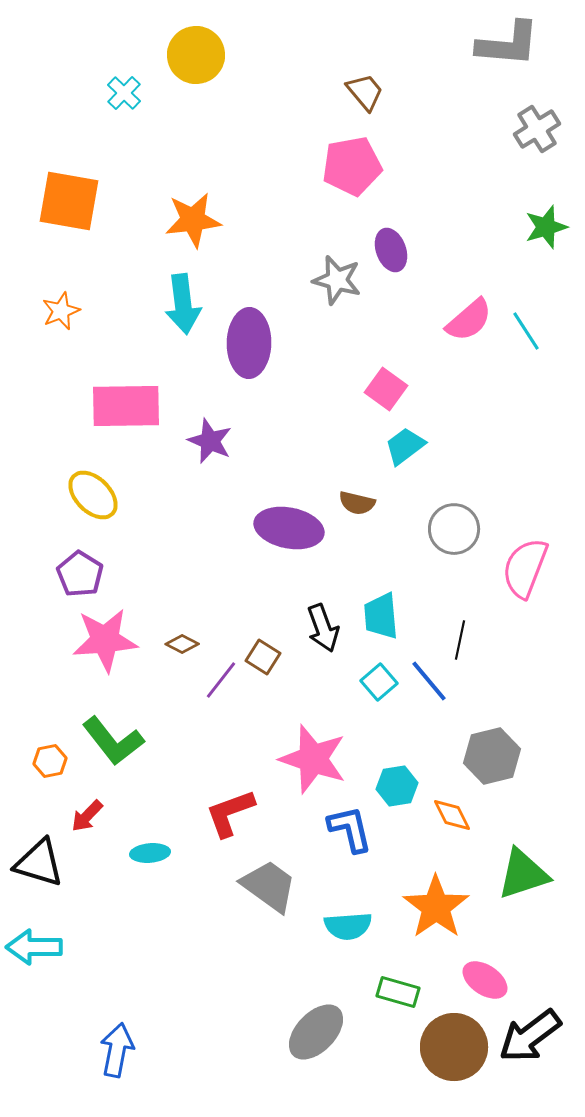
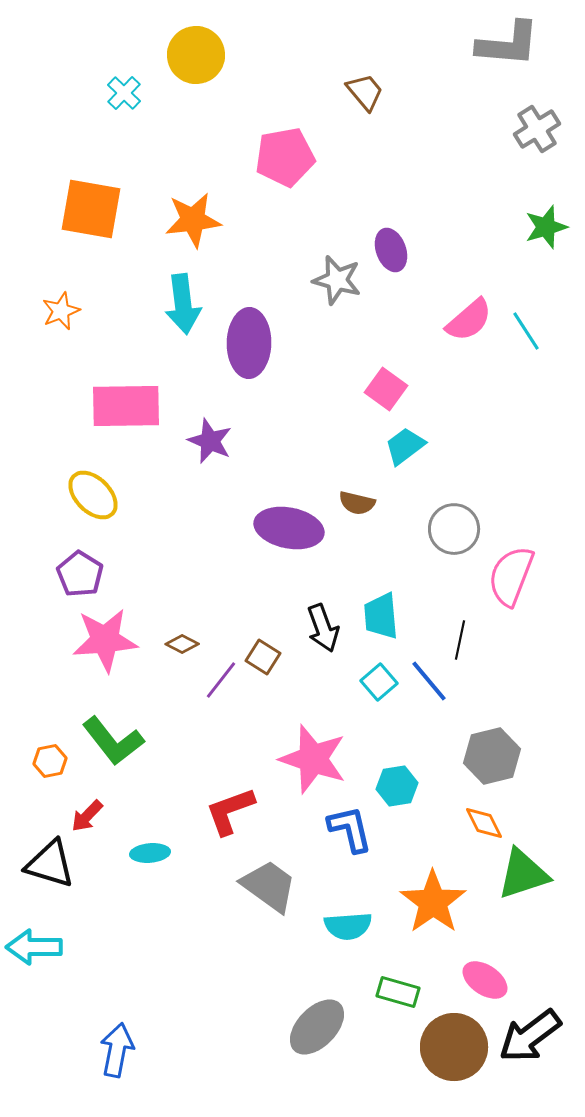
pink pentagon at (352, 166): moved 67 px left, 9 px up
orange square at (69, 201): moved 22 px right, 8 px down
pink semicircle at (525, 568): moved 14 px left, 8 px down
red L-shape at (230, 813): moved 2 px up
orange diamond at (452, 815): moved 32 px right, 8 px down
black triangle at (39, 863): moved 11 px right, 1 px down
orange star at (436, 907): moved 3 px left, 5 px up
gray ellipse at (316, 1032): moved 1 px right, 5 px up
